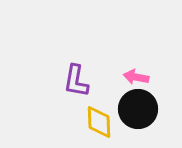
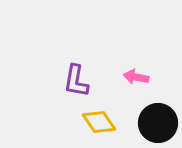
black circle: moved 20 px right, 14 px down
yellow diamond: rotated 32 degrees counterclockwise
